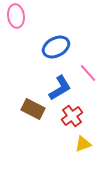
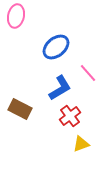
pink ellipse: rotated 20 degrees clockwise
blue ellipse: rotated 12 degrees counterclockwise
brown rectangle: moved 13 px left
red cross: moved 2 px left
yellow triangle: moved 2 px left
